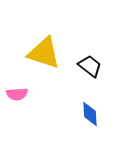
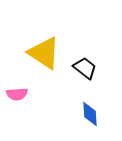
yellow triangle: rotated 15 degrees clockwise
black trapezoid: moved 5 px left, 2 px down
